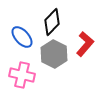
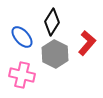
black diamond: rotated 12 degrees counterclockwise
red L-shape: moved 2 px right, 1 px up
gray hexagon: moved 1 px right
